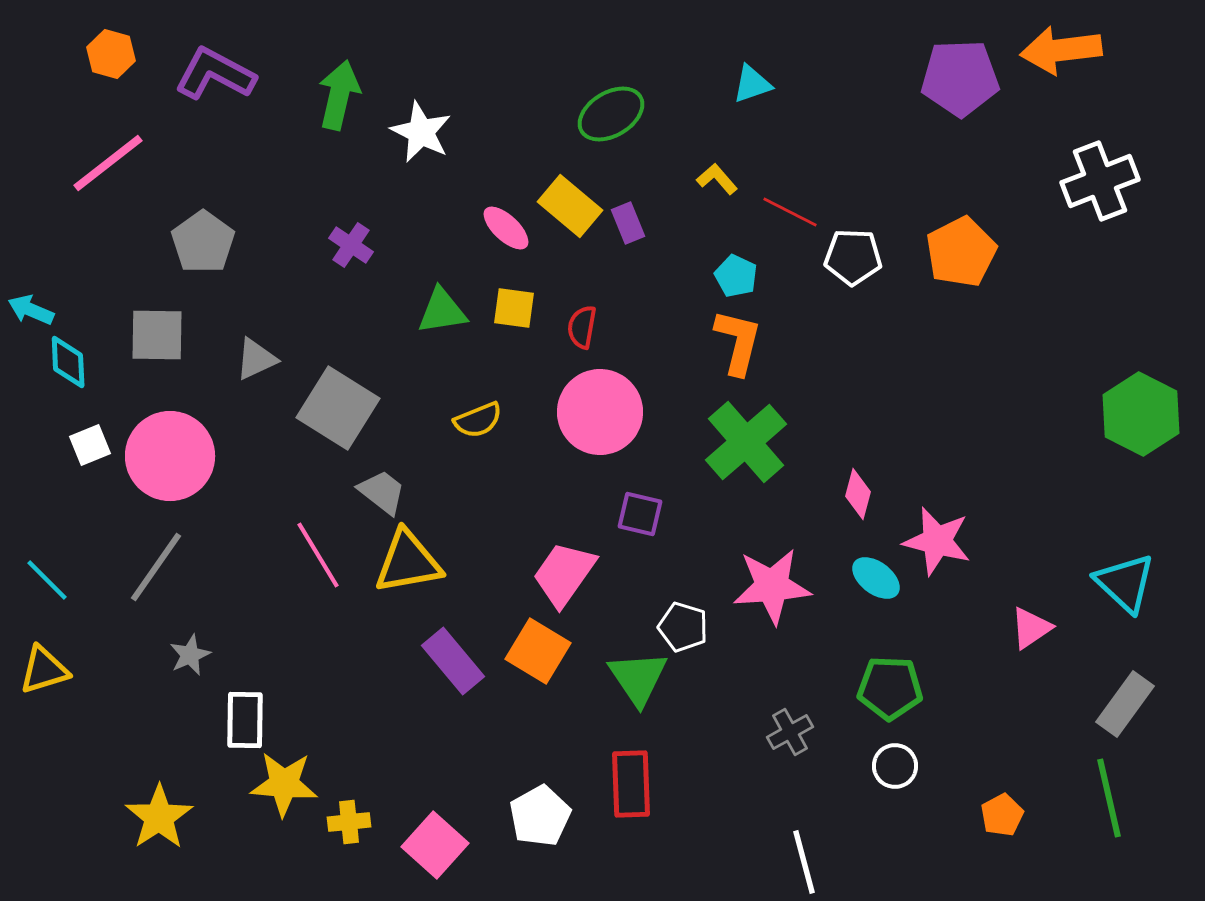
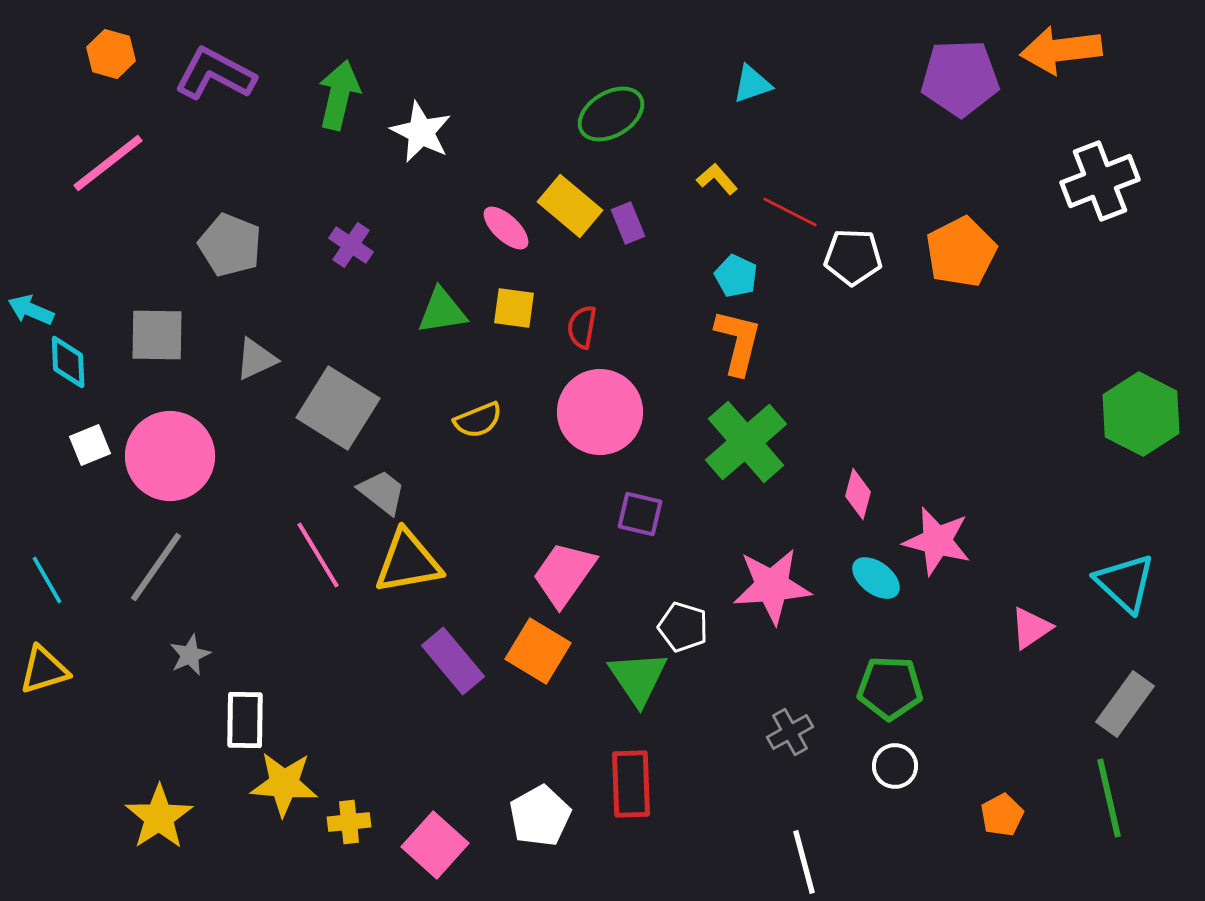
gray pentagon at (203, 242): moved 27 px right, 3 px down; rotated 14 degrees counterclockwise
cyan line at (47, 580): rotated 15 degrees clockwise
